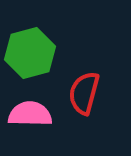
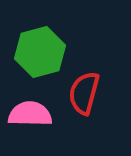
green hexagon: moved 10 px right, 1 px up
